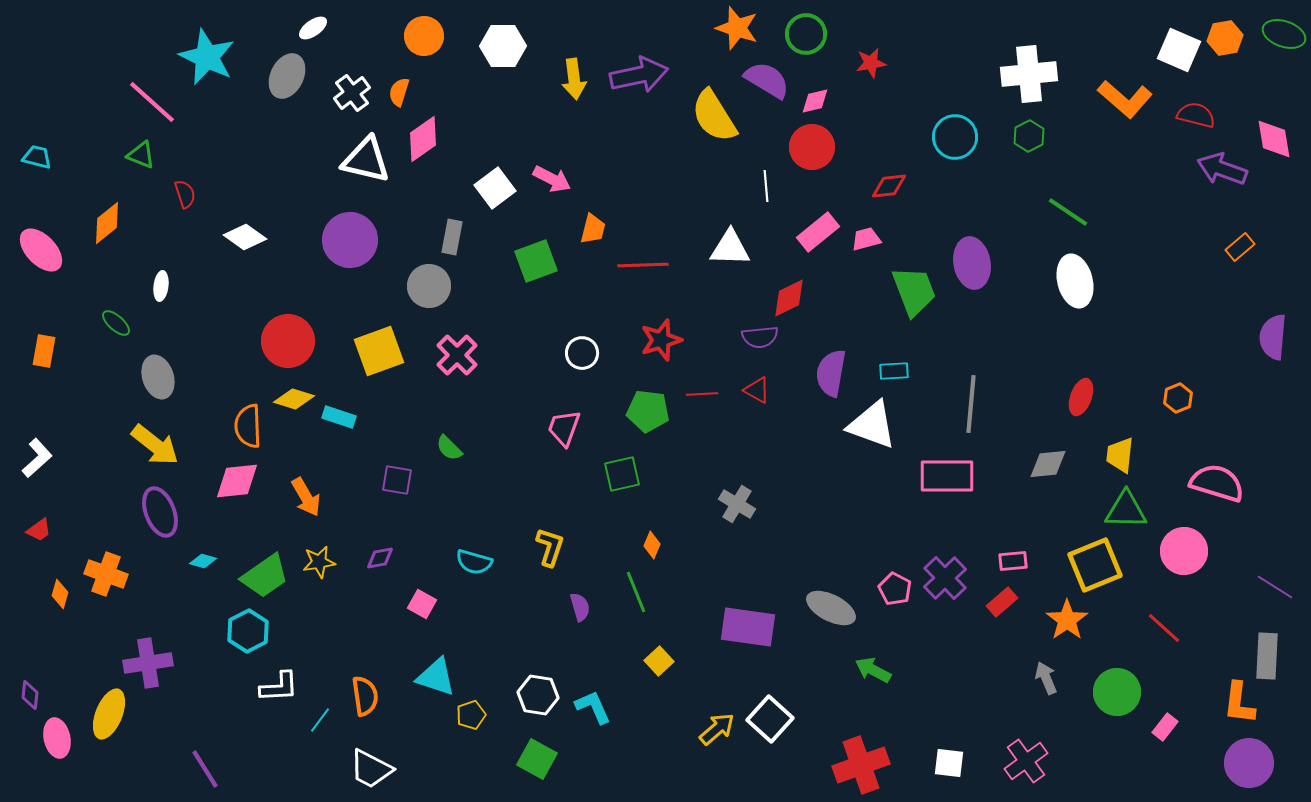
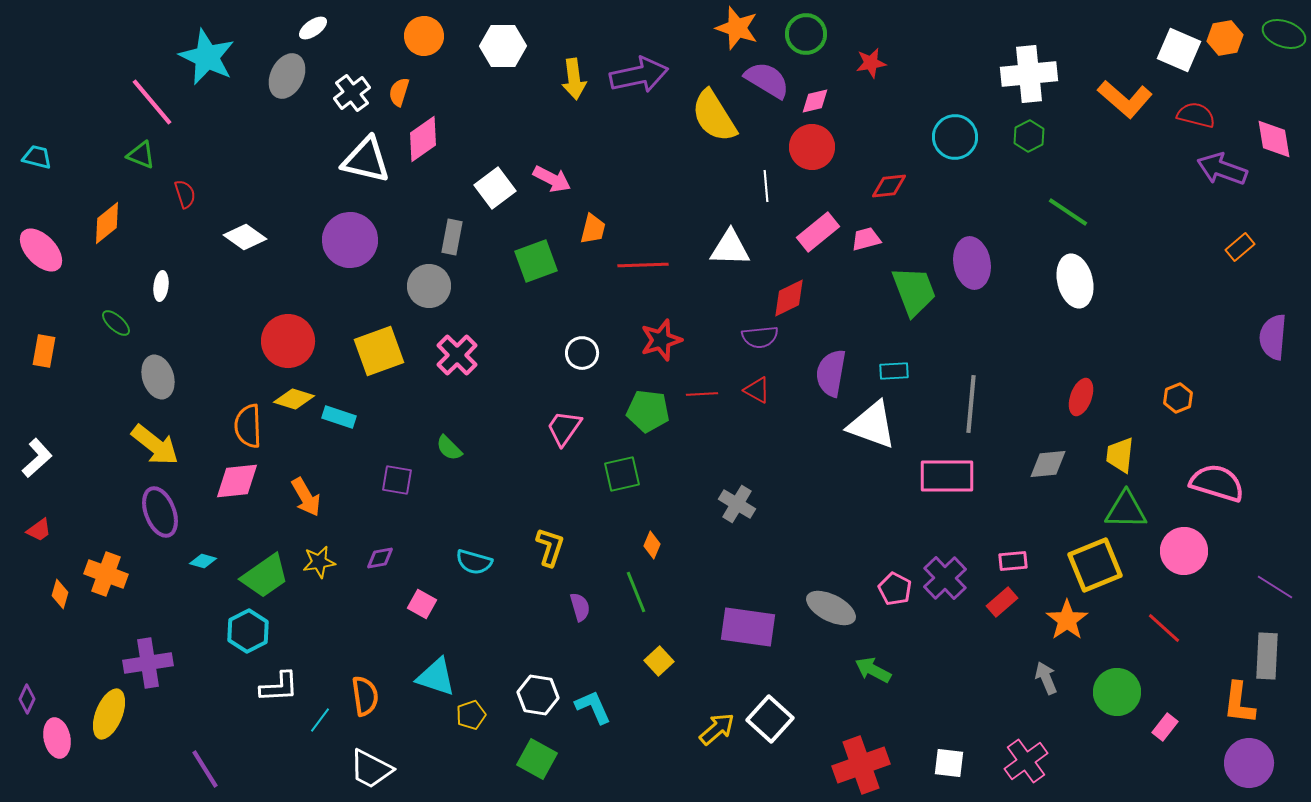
pink line at (152, 102): rotated 8 degrees clockwise
pink trapezoid at (564, 428): rotated 15 degrees clockwise
purple diamond at (30, 695): moved 3 px left, 4 px down; rotated 20 degrees clockwise
